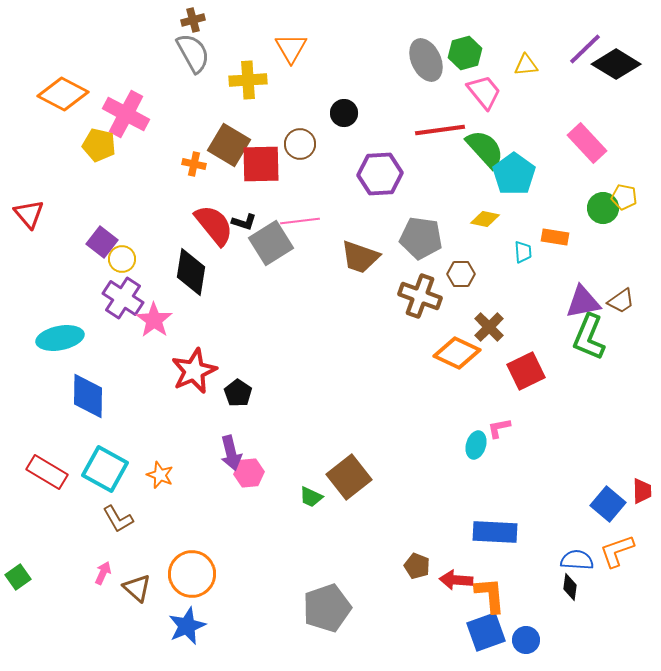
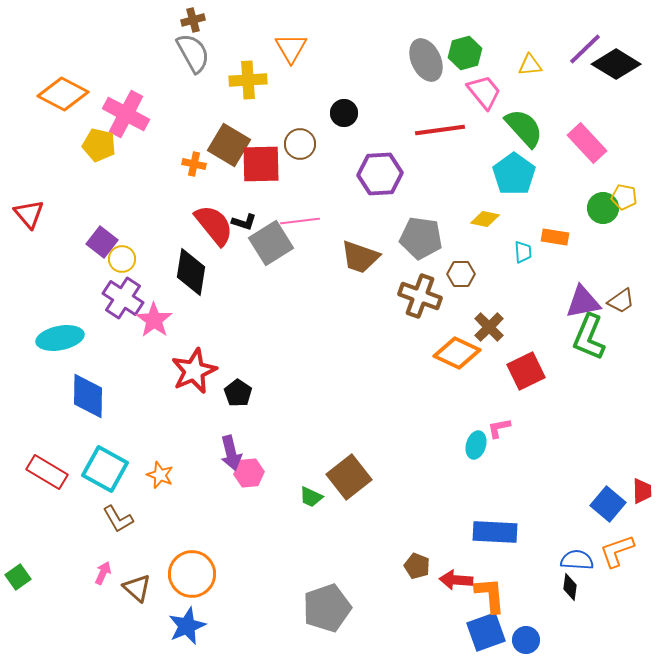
yellow triangle at (526, 65): moved 4 px right
green semicircle at (485, 149): moved 39 px right, 21 px up
